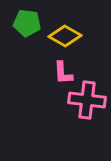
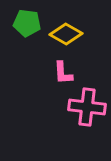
yellow diamond: moved 1 px right, 2 px up
pink cross: moved 7 px down
